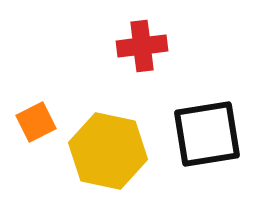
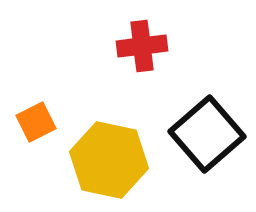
black square: rotated 32 degrees counterclockwise
yellow hexagon: moved 1 px right, 9 px down
